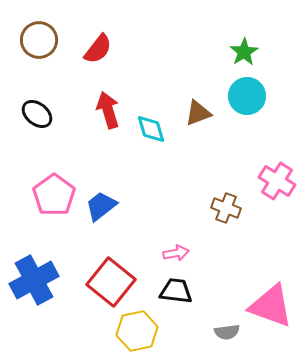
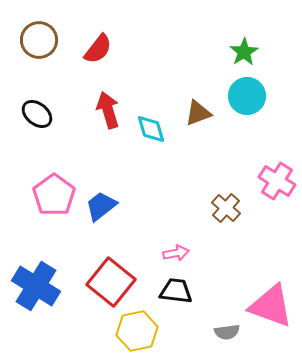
brown cross: rotated 20 degrees clockwise
blue cross: moved 2 px right, 6 px down; rotated 30 degrees counterclockwise
